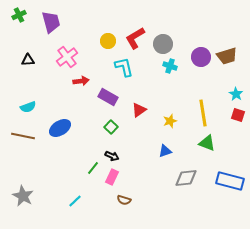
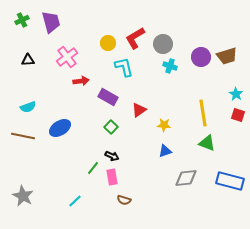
green cross: moved 3 px right, 5 px down
yellow circle: moved 2 px down
yellow star: moved 6 px left, 4 px down; rotated 24 degrees clockwise
pink rectangle: rotated 35 degrees counterclockwise
